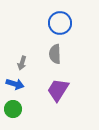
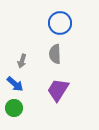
gray arrow: moved 2 px up
blue arrow: rotated 24 degrees clockwise
green circle: moved 1 px right, 1 px up
